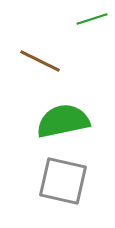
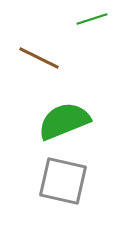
brown line: moved 1 px left, 3 px up
green semicircle: moved 1 px right; rotated 10 degrees counterclockwise
